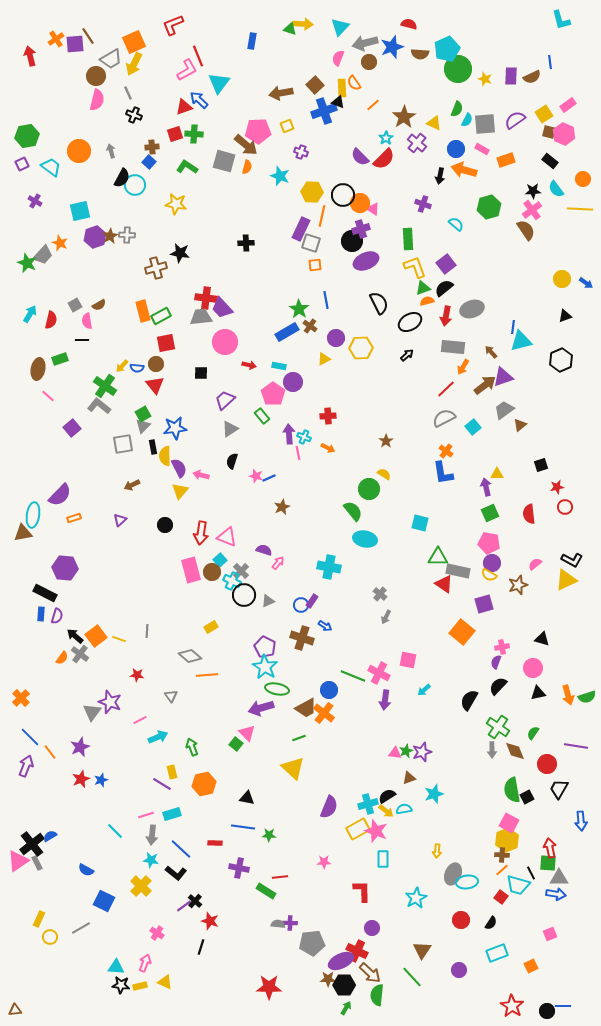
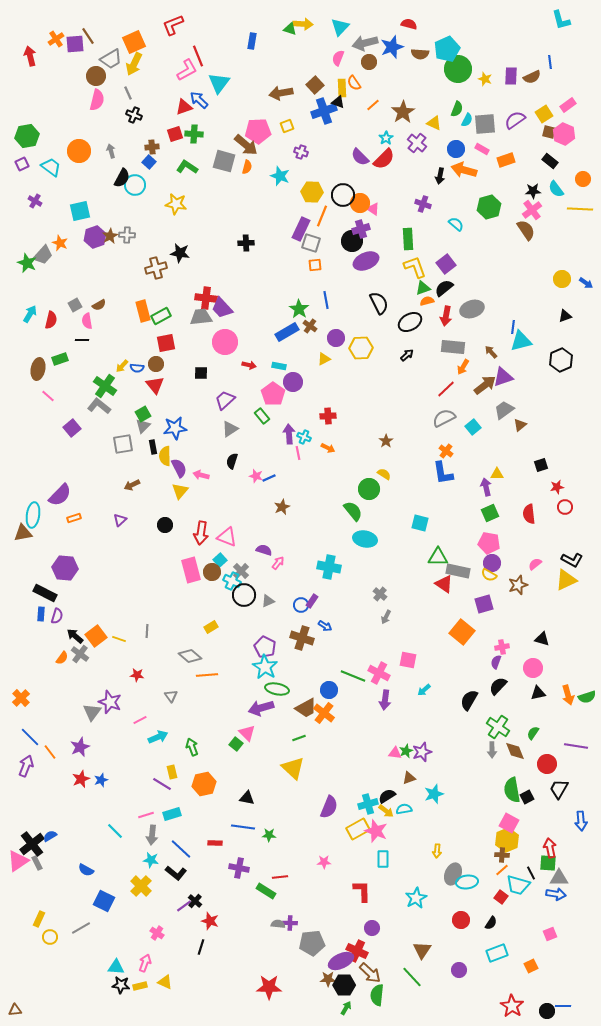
brown star at (404, 117): moved 1 px left, 5 px up
orange line at (322, 216): rotated 10 degrees clockwise
